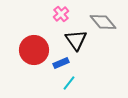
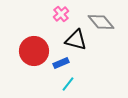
gray diamond: moved 2 px left
black triangle: rotated 40 degrees counterclockwise
red circle: moved 1 px down
cyan line: moved 1 px left, 1 px down
